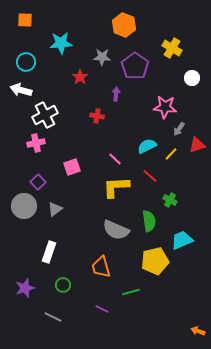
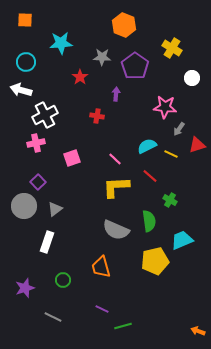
yellow line: rotated 72 degrees clockwise
pink square: moved 9 px up
white rectangle: moved 2 px left, 10 px up
green circle: moved 5 px up
green line: moved 8 px left, 34 px down
